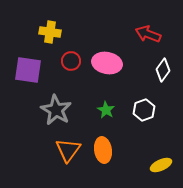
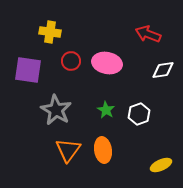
white diamond: rotated 45 degrees clockwise
white hexagon: moved 5 px left, 4 px down
